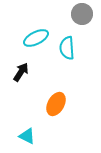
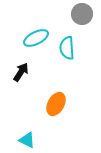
cyan triangle: moved 4 px down
